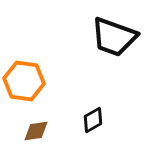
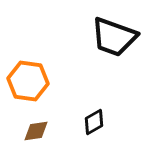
orange hexagon: moved 4 px right
black diamond: moved 1 px right, 2 px down
